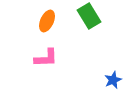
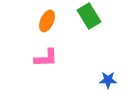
blue star: moved 5 px left; rotated 24 degrees clockwise
